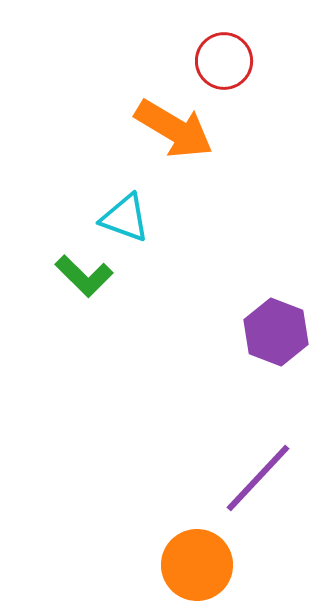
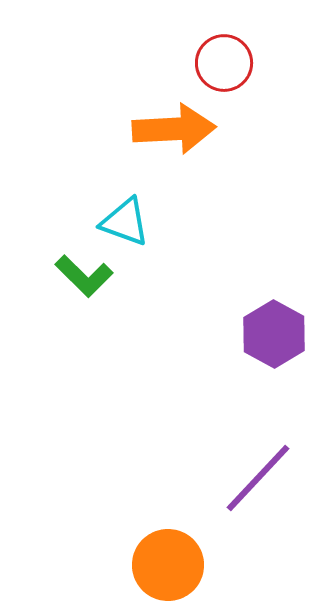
red circle: moved 2 px down
orange arrow: rotated 34 degrees counterclockwise
cyan triangle: moved 4 px down
purple hexagon: moved 2 px left, 2 px down; rotated 8 degrees clockwise
orange circle: moved 29 px left
